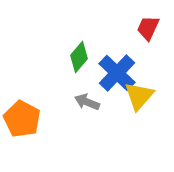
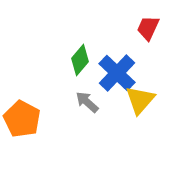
green diamond: moved 1 px right, 3 px down
yellow triangle: moved 1 px right, 4 px down
gray arrow: rotated 20 degrees clockwise
